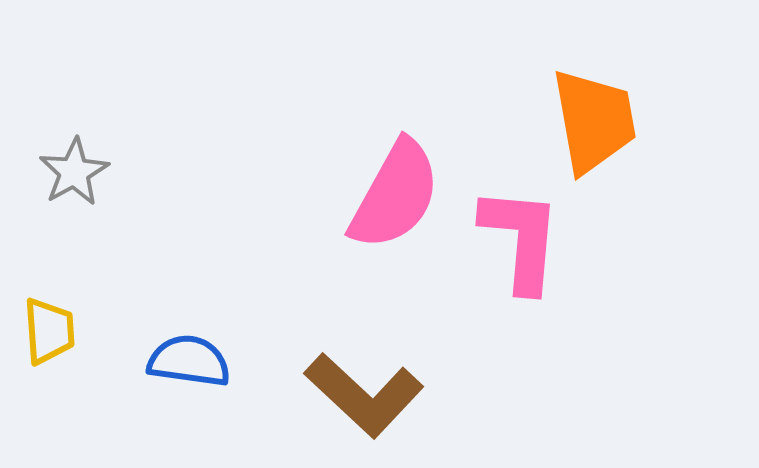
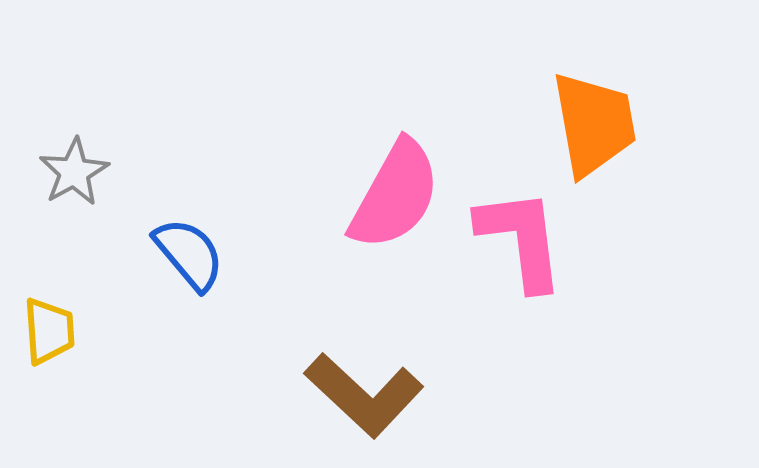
orange trapezoid: moved 3 px down
pink L-shape: rotated 12 degrees counterclockwise
blue semicircle: moved 107 px up; rotated 42 degrees clockwise
